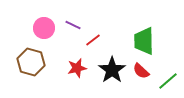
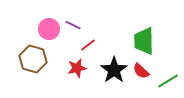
pink circle: moved 5 px right, 1 px down
red line: moved 5 px left, 5 px down
brown hexagon: moved 2 px right, 3 px up
black star: moved 2 px right
green line: rotated 10 degrees clockwise
